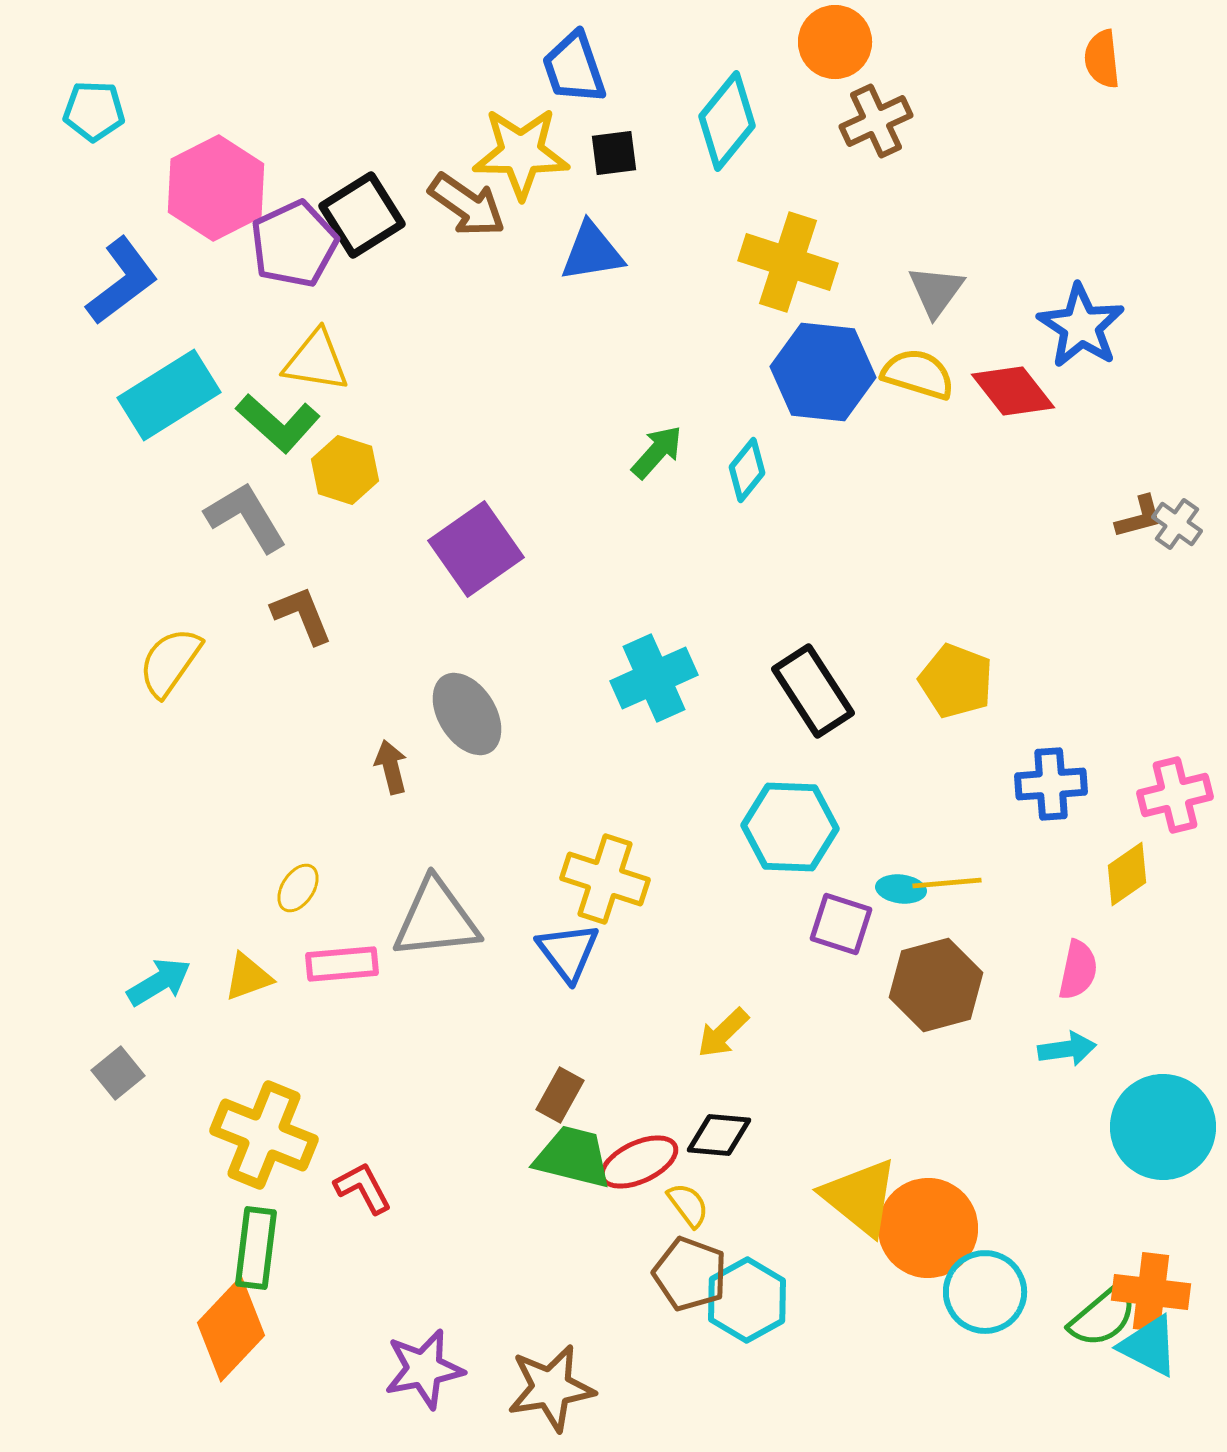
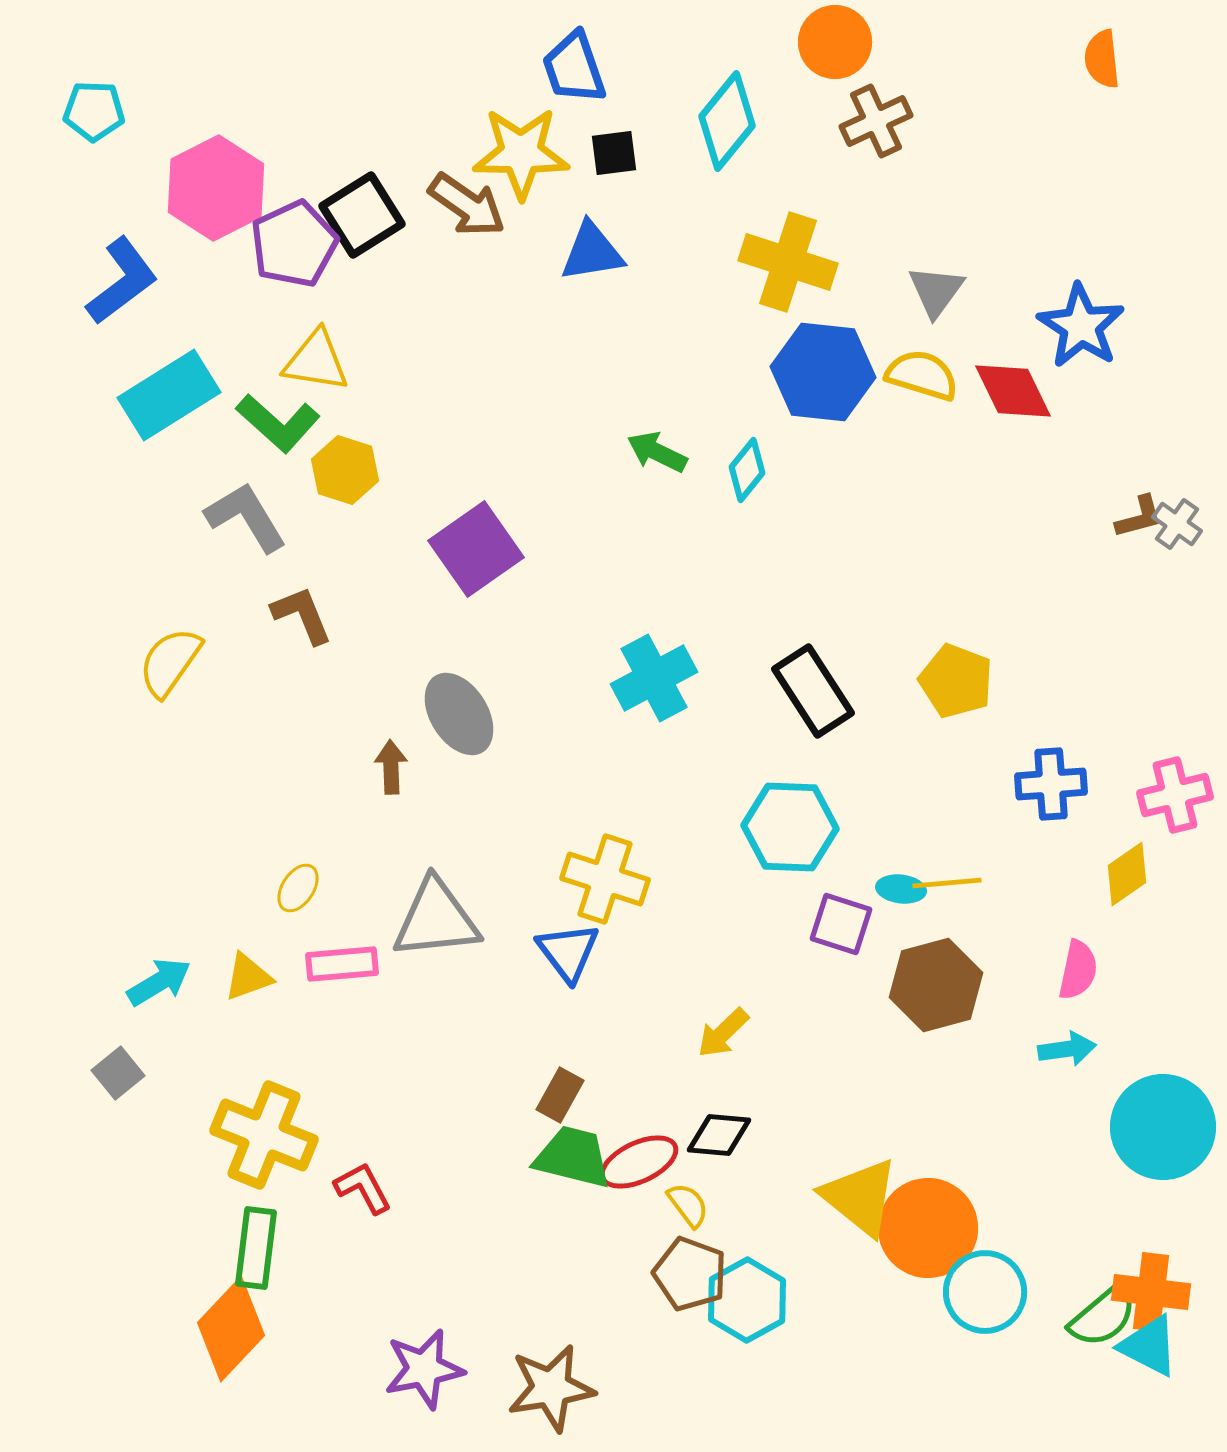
yellow semicircle at (918, 374): moved 4 px right, 1 px down
red diamond at (1013, 391): rotated 12 degrees clockwise
green arrow at (657, 452): rotated 106 degrees counterclockwise
cyan cross at (654, 678): rotated 4 degrees counterclockwise
gray ellipse at (467, 714): moved 8 px left
brown arrow at (391, 767): rotated 12 degrees clockwise
